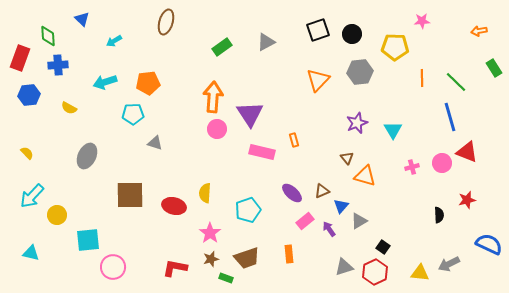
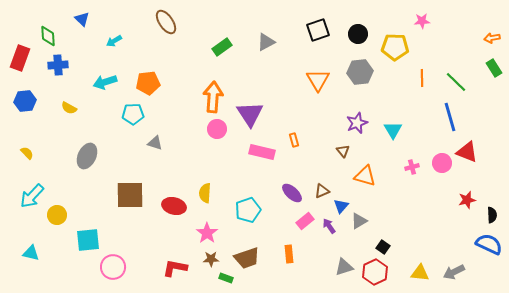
brown ellipse at (166, 22): rotated 50 degrees counterclockwise
orange arrow at (479, 31): moved 13 px right, 7 px down
black circle at (352, 34): moved 6 px right
orange triangle at (318, 80): rotated 15 degrees counterclockwise
blue hexagon at (29, 95): moved 4 px left, 6 px down
brown triangle at (347, 158): moved 4 px left, 7 px up
black semicircle at (439, 215): moved 53 px right
purple arrow at (329, 229): moved 3 px up
pink star at (210, 233): moved 3 px left
brown star at (211, 259): rotated 14 degrees clockwise
gray arrow at (449, 264): moved 5 px right, 8 px down
